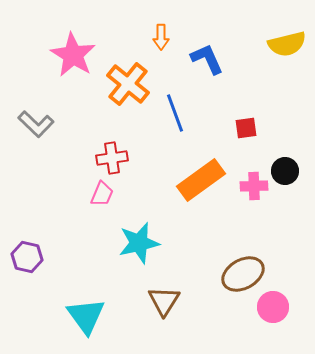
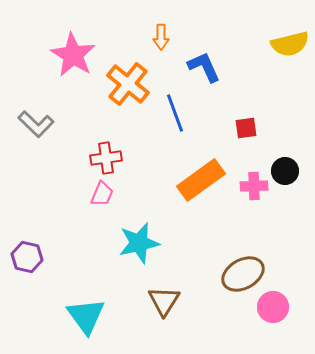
yellow semicircle: moved 3 px right
blue L-shape: moved 3 px left, 8 px down
red cross: moved 6 px left
